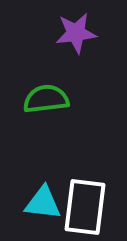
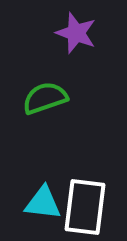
purple star: rotated 27 degrees clockwise
green semicircle: moved 1 px left, 1 px up; rotated 12 degrees counterclockwise
